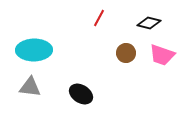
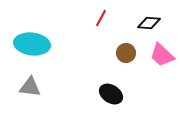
red line: moved 2 px right
black diamond: rotated 10 degrees counterclockwise
cyan ellipse: moved 2 px left, 6 px up; rotated 8 degrees clockwise
pink trapezoid: rotated 24 degrees clockwise
black ellipse: moved 30 px right
